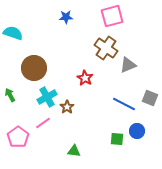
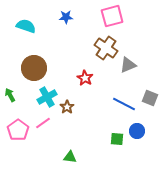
cyan semicircle: moved 13 px right, 7 px up
pink pentagon: moved 7 px up
green triangle: moved 4 px left, 6 px down
